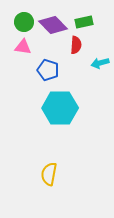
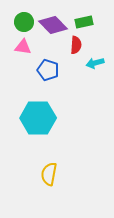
cyan arrow: moved 5 px left
cyan hexagon: moved 22 px left, 10 px down
